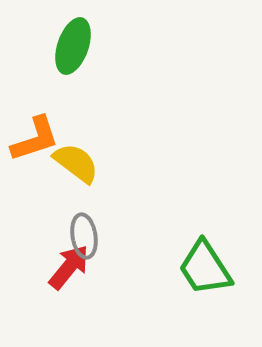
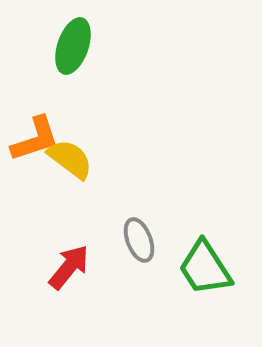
yellow semicircle: moved 6 px left, 4 px up
gray ellipse: moved 55 px right, 4 px down; rotated 12 degrees counterclockwise
